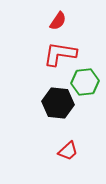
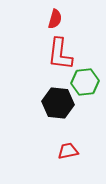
red semicircle: moved 3 px left, 2 px up; rotated 18 degrees counterclockwise
red L-shape: rotated 92 degrees counterclockwise
red trapezoid: rotated 150 degrees counterclockwise
